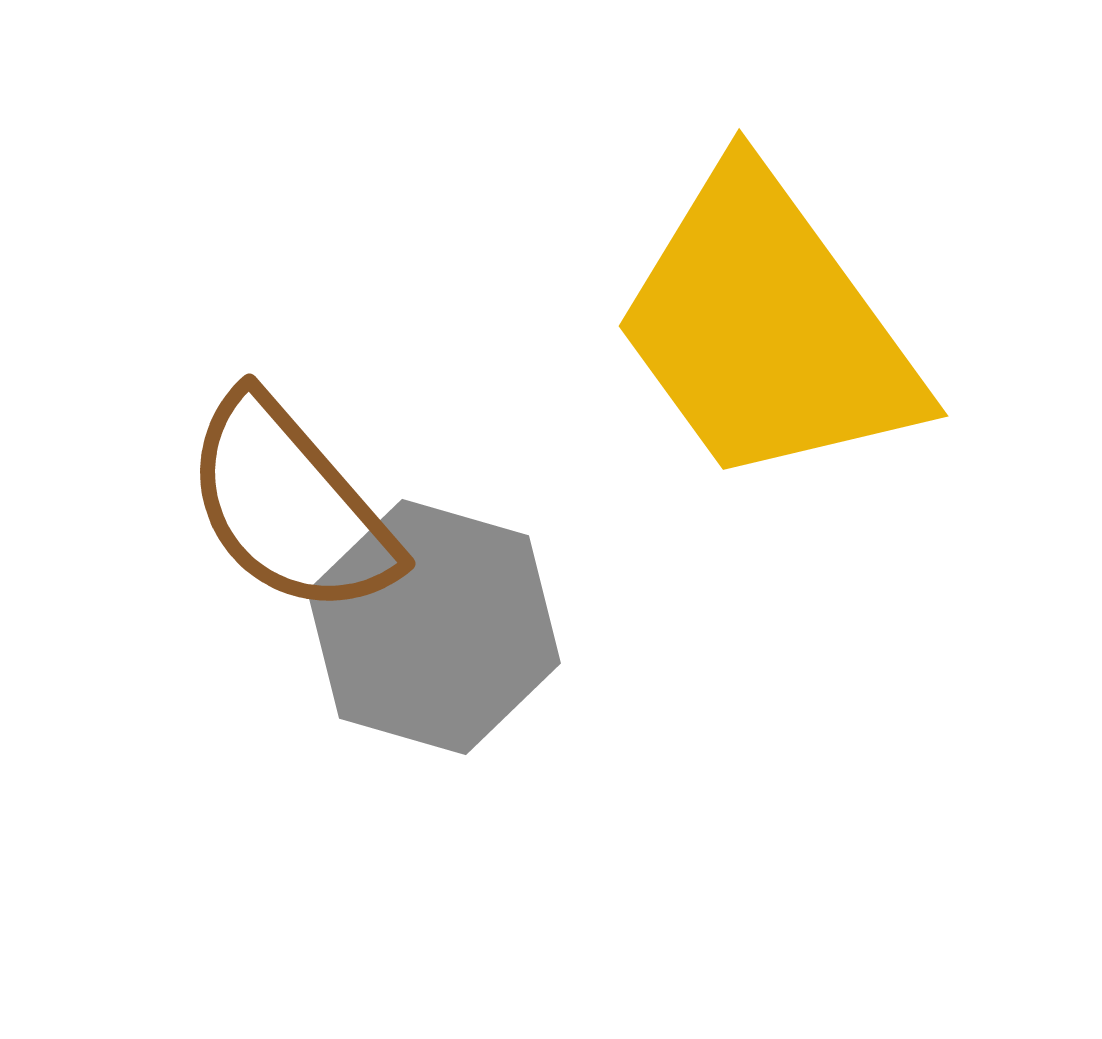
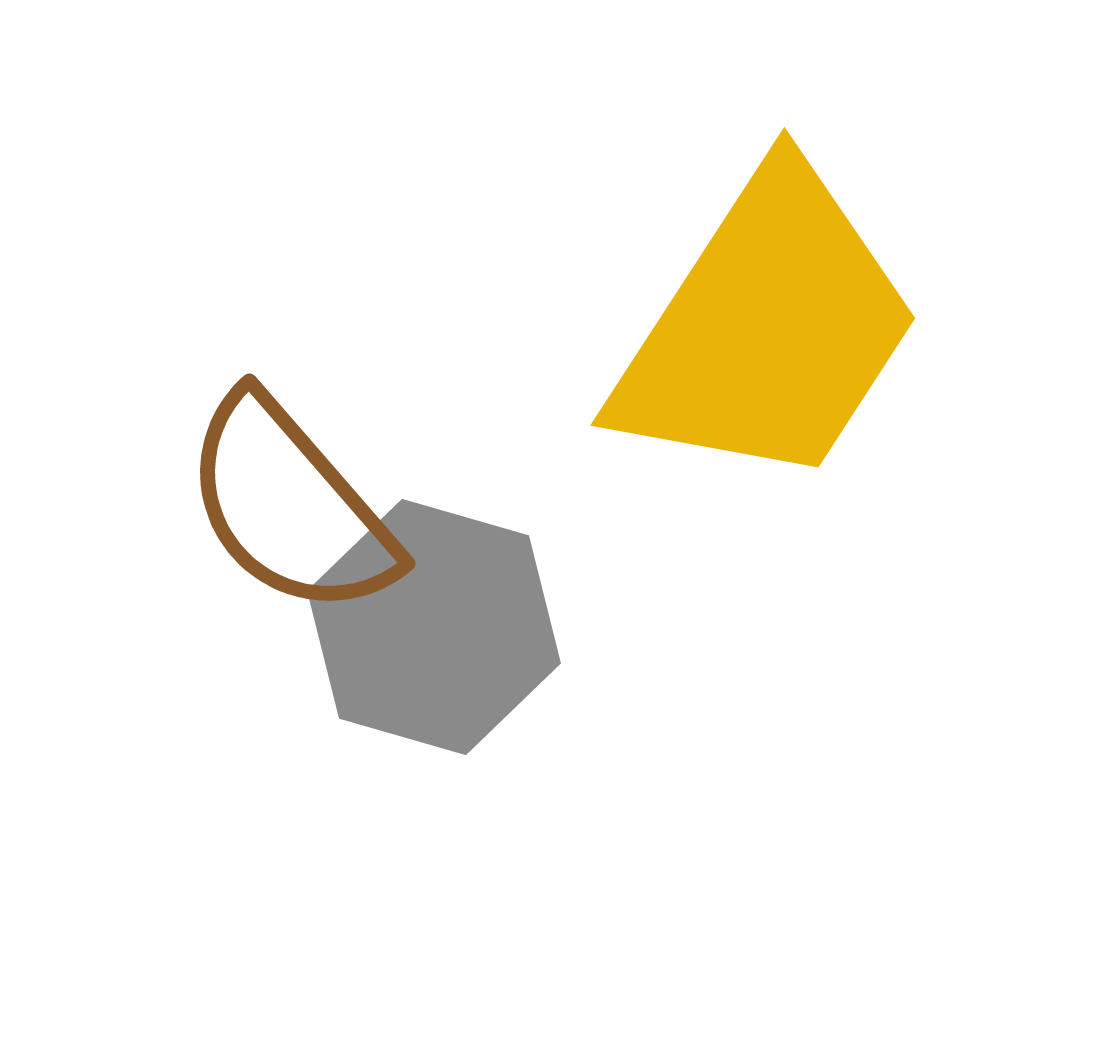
yellow trapezoid: rotated 111 degrees counterclockwise
